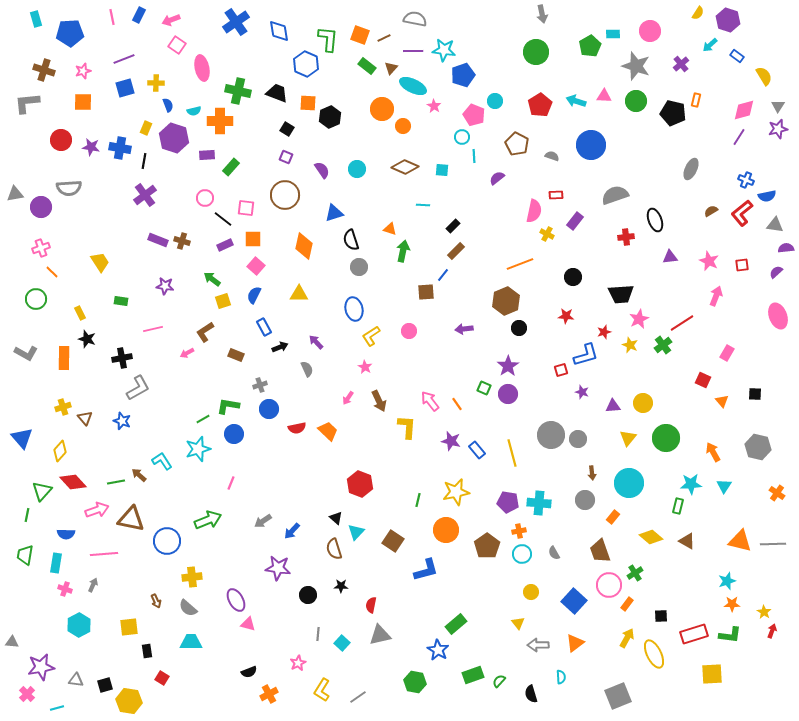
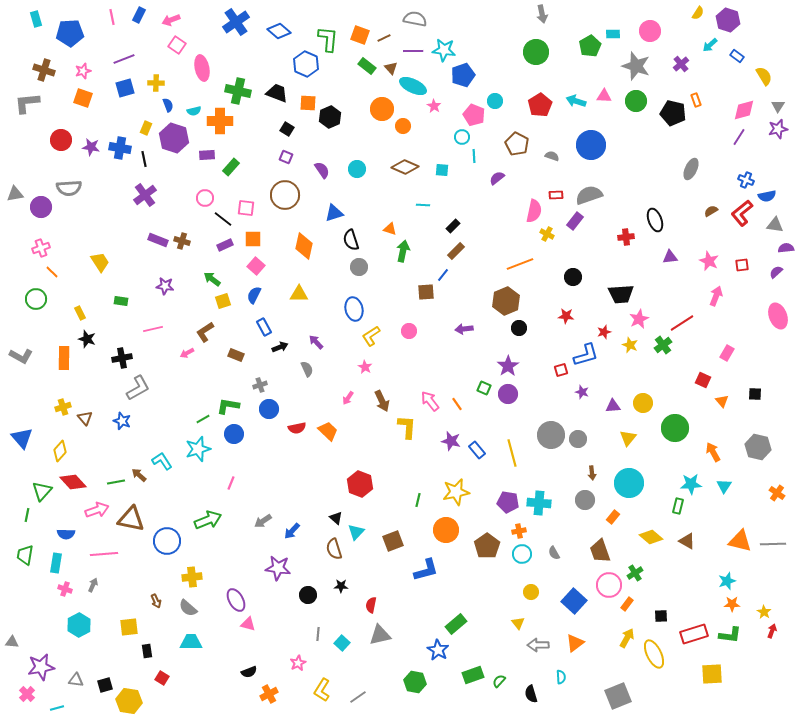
blue diamond at (279, 31): rotated 40 degrees counterclockwise
brown triangle at (391, 68): rotated 24 degrees counterclockwise
orange rectangle at (696, 100): rotated 32 degrees counterclockwise
orange square at (83, 102): moved 4 px up; rotated 18 degrees clockwise
black line at (144, 161): moved 2 px up; rotated 21 degrees counterclockwise
gray semicircle at (615, 195): moved 26 px left
gray L-shape at (26, 353): moved 5 px left, 3 px down
brown arrow at (379, 401): moved 3 px right
green circle at (666, 438): moved 9 px right, 10 px up
brown square at (393, 541): rotated 35 degrees clockwise
